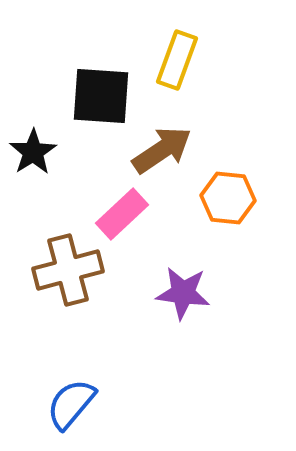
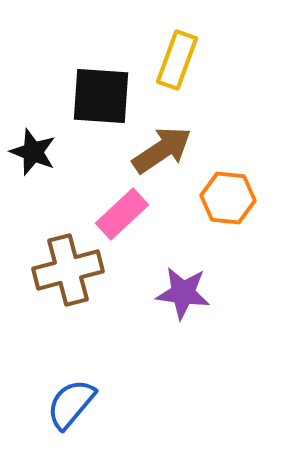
black star: rotated 18 degrees counterclockwise
